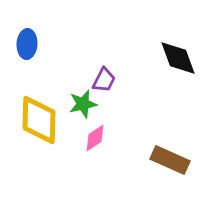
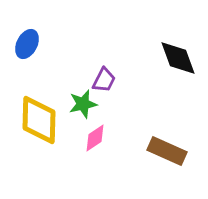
blue ellipse: rotated 24 degrees clockwise
brown rectangle: moved 3 px left, 9 px up
